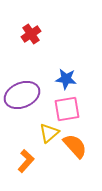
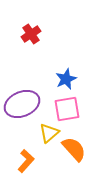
blue star: rotated 30 degrees counterclockwise
purple ellipse: moved 9 px down
orange semicircle: moved 1 px left, 3 px down
